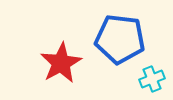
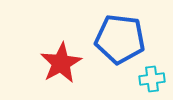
cyan cross: rotated 15 degrees clockwise
